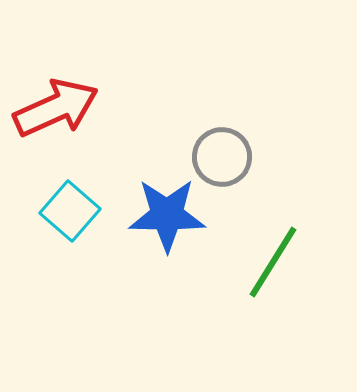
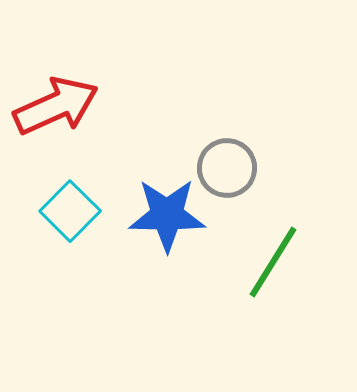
red arrow: moved 2 px up
gray circle: moved 5 px right, 11 px down
cyan square: rotated 4 degrees clockwise
